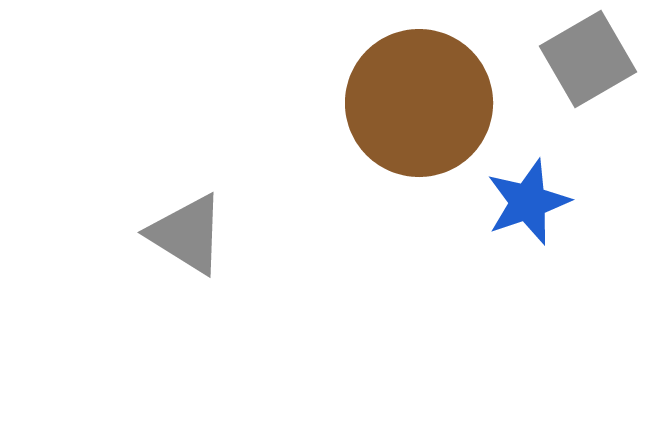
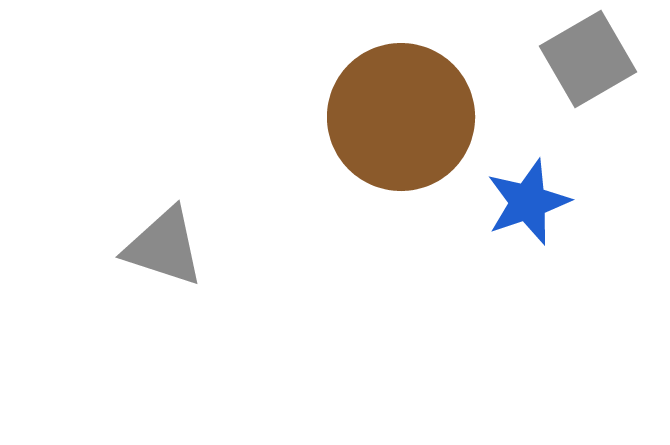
brown circle: moved 18 px left, 14 px down
gray triangle: moved 23 px left, 13 px down; rotated 14 degrees counterclockwise
